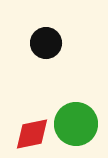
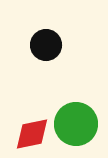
black circle: moved 2 px down
